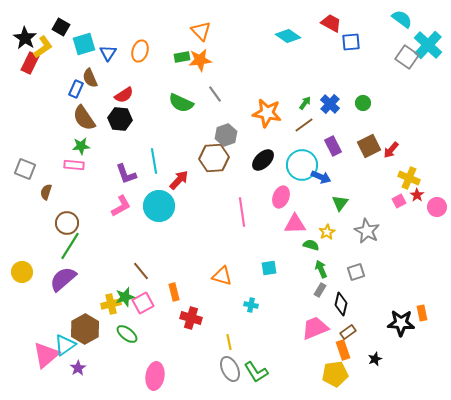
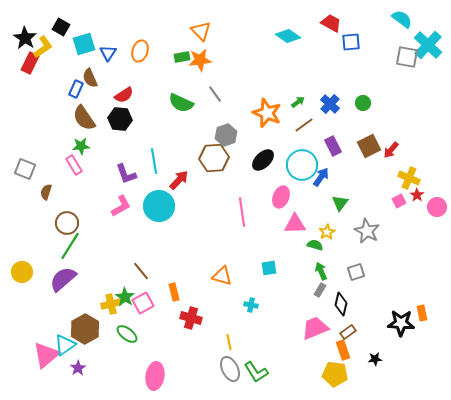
gray square at (407, 57): rotated 25 degrees counterclockwise
green arrow at (305, 103): moved 7 px left, 1 px up; rotated 16 degrees clockwise
orange star at (267, 113): rotated 12 degrees clockwise
pink rectangle at (74, 165): rotated 54 degrees clockwise
blue arrow at (321, 177): rotated 78 degrees counterclockwise
green semicircle at (311, 245): moved 4 px right
green arrow at (321, 269): moved 2 px down
green star at (125, 297): rotated 24 degrees counterclockwise
black star at (375, 359): rotated 16 degrees clockwise
yellow pentagon at (335, 374): rotated 15 degrees clockwise
